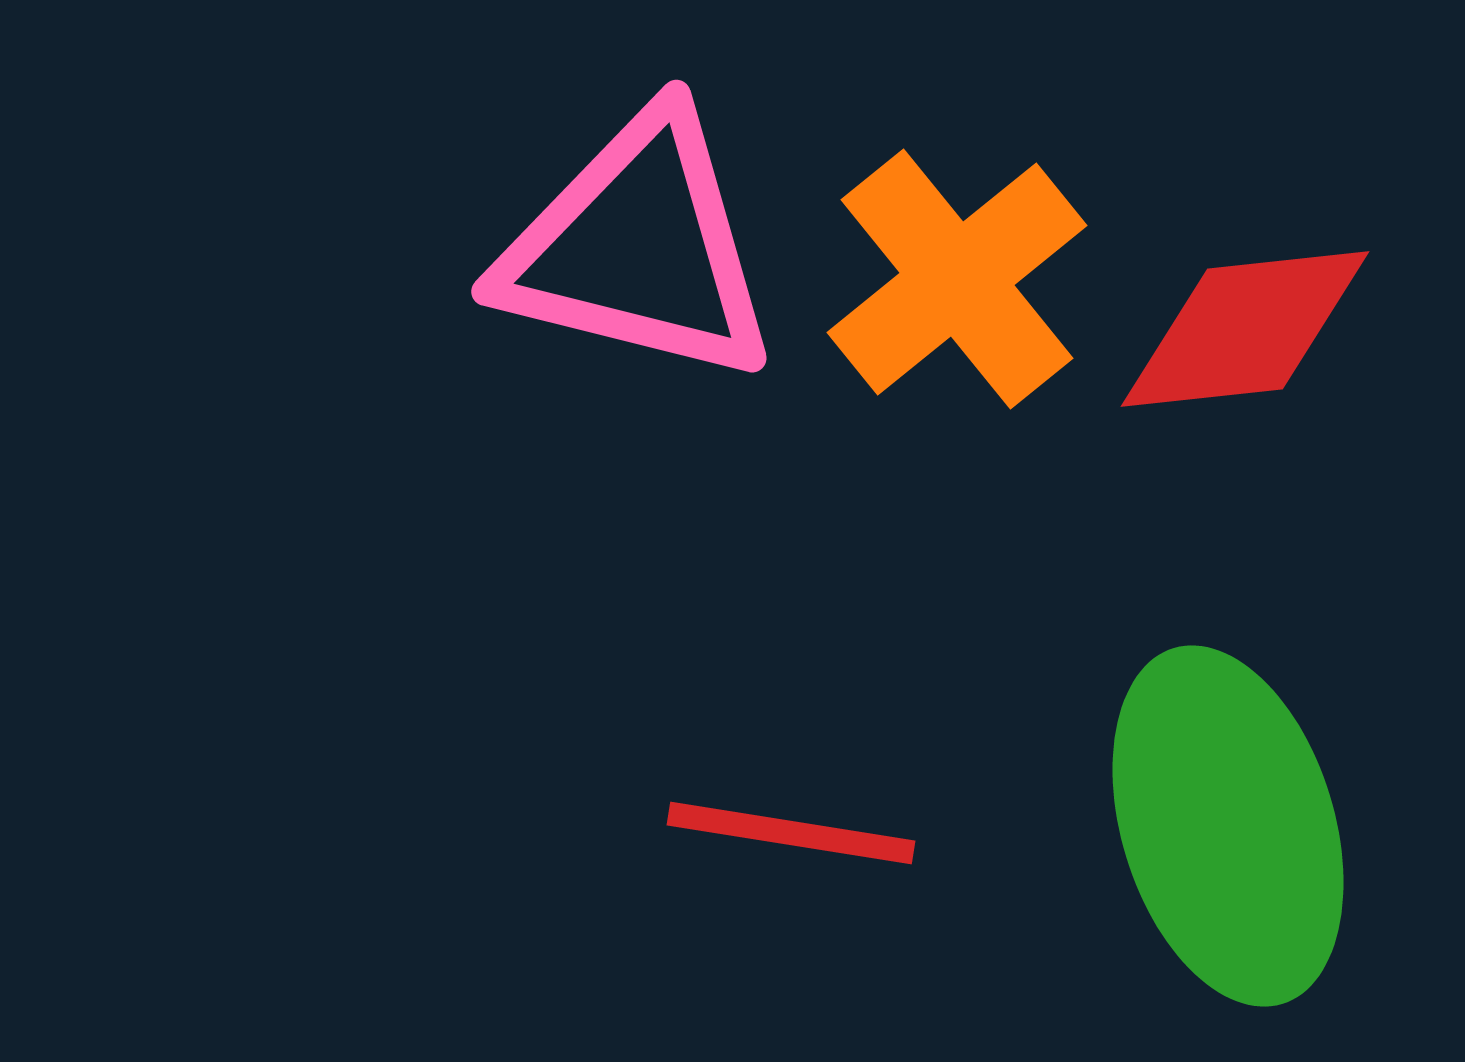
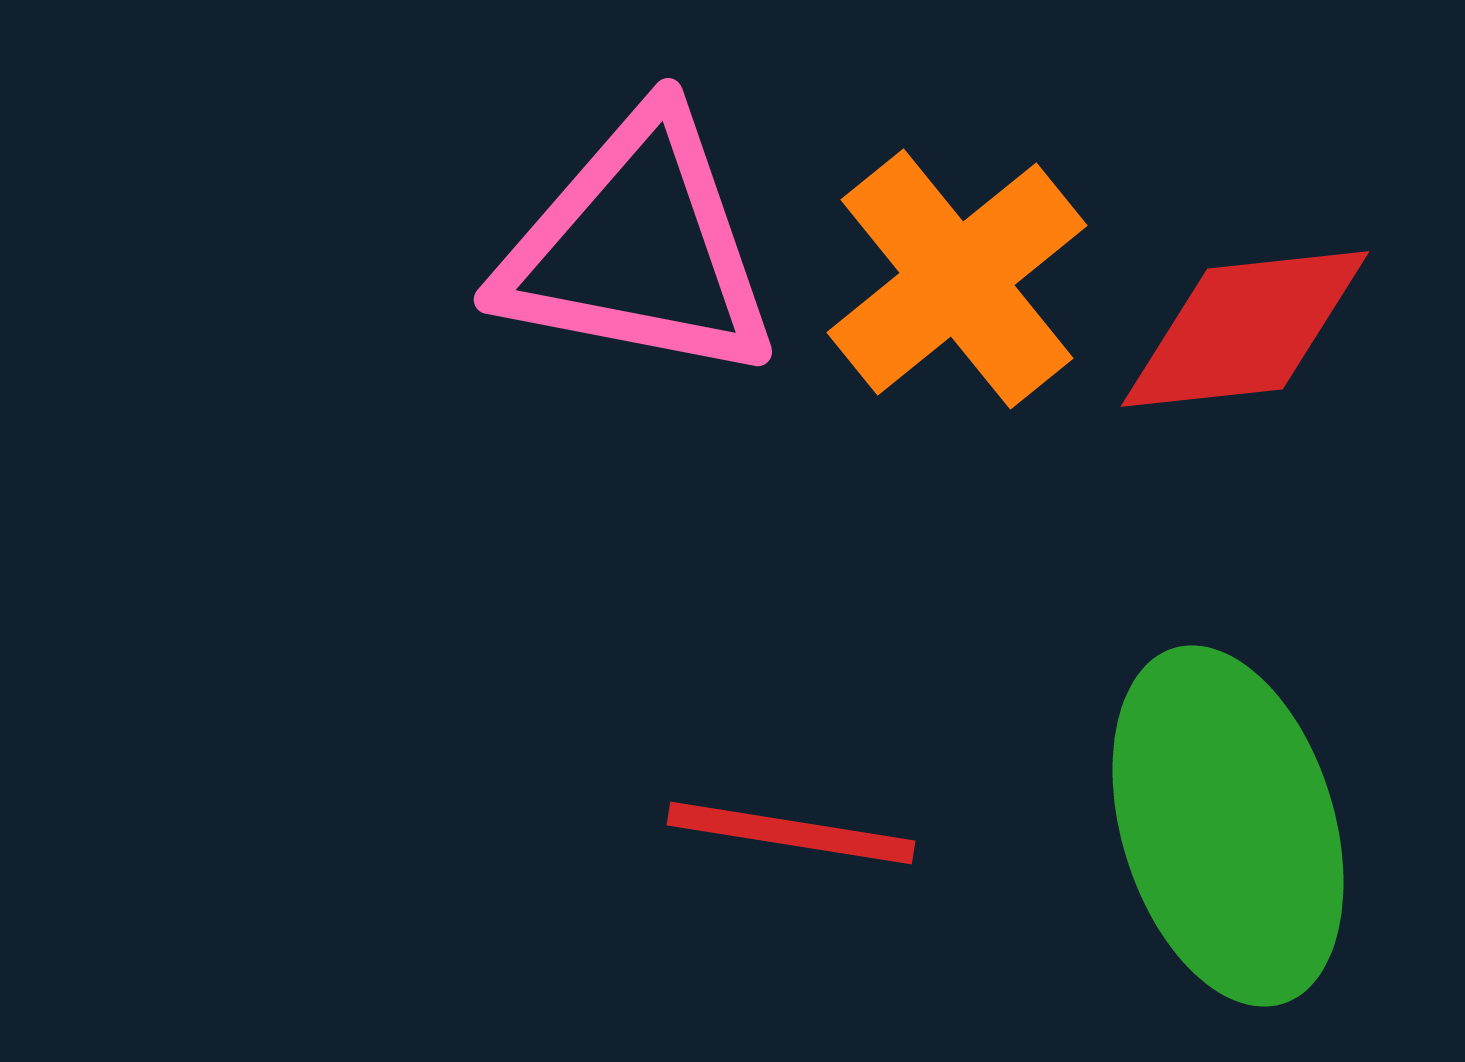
pink triangle: rotated 3 degrees counterclockwise
